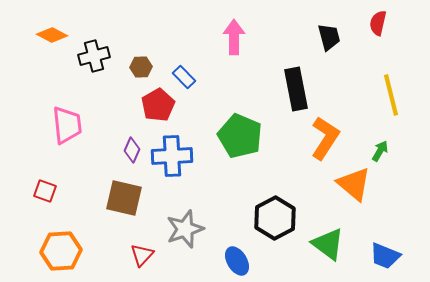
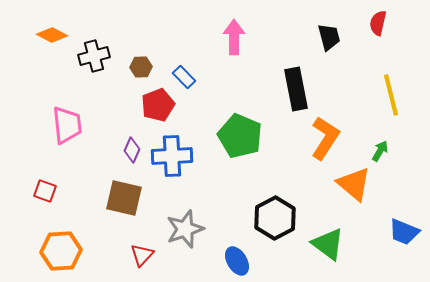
red pentagon: rotated 8 degrees clockwise
blue trapezoid: moved 19 px right, 24 px up
